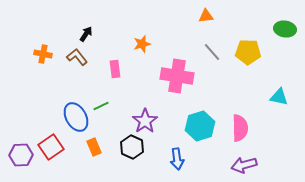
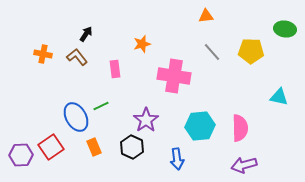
yellow pentagon: moved 3 px right, 1 px up
pink cross: moved 3 px left
purple star: moved 1 px right, 1 px up
cyan hexagon: rotated 12 degrees clockwise
